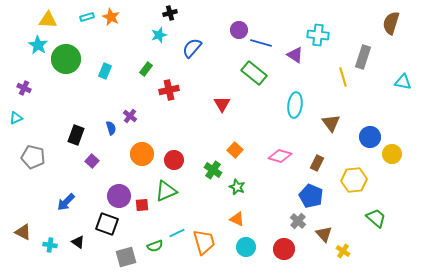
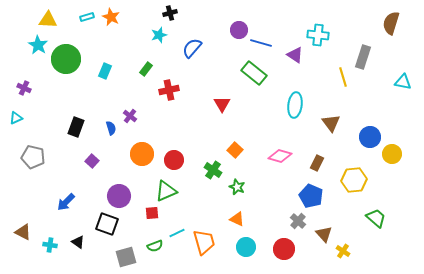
black rectangle at (76, 135): moved 8 px up
red square at (142, 205): moved 10 px right, 8 px down
